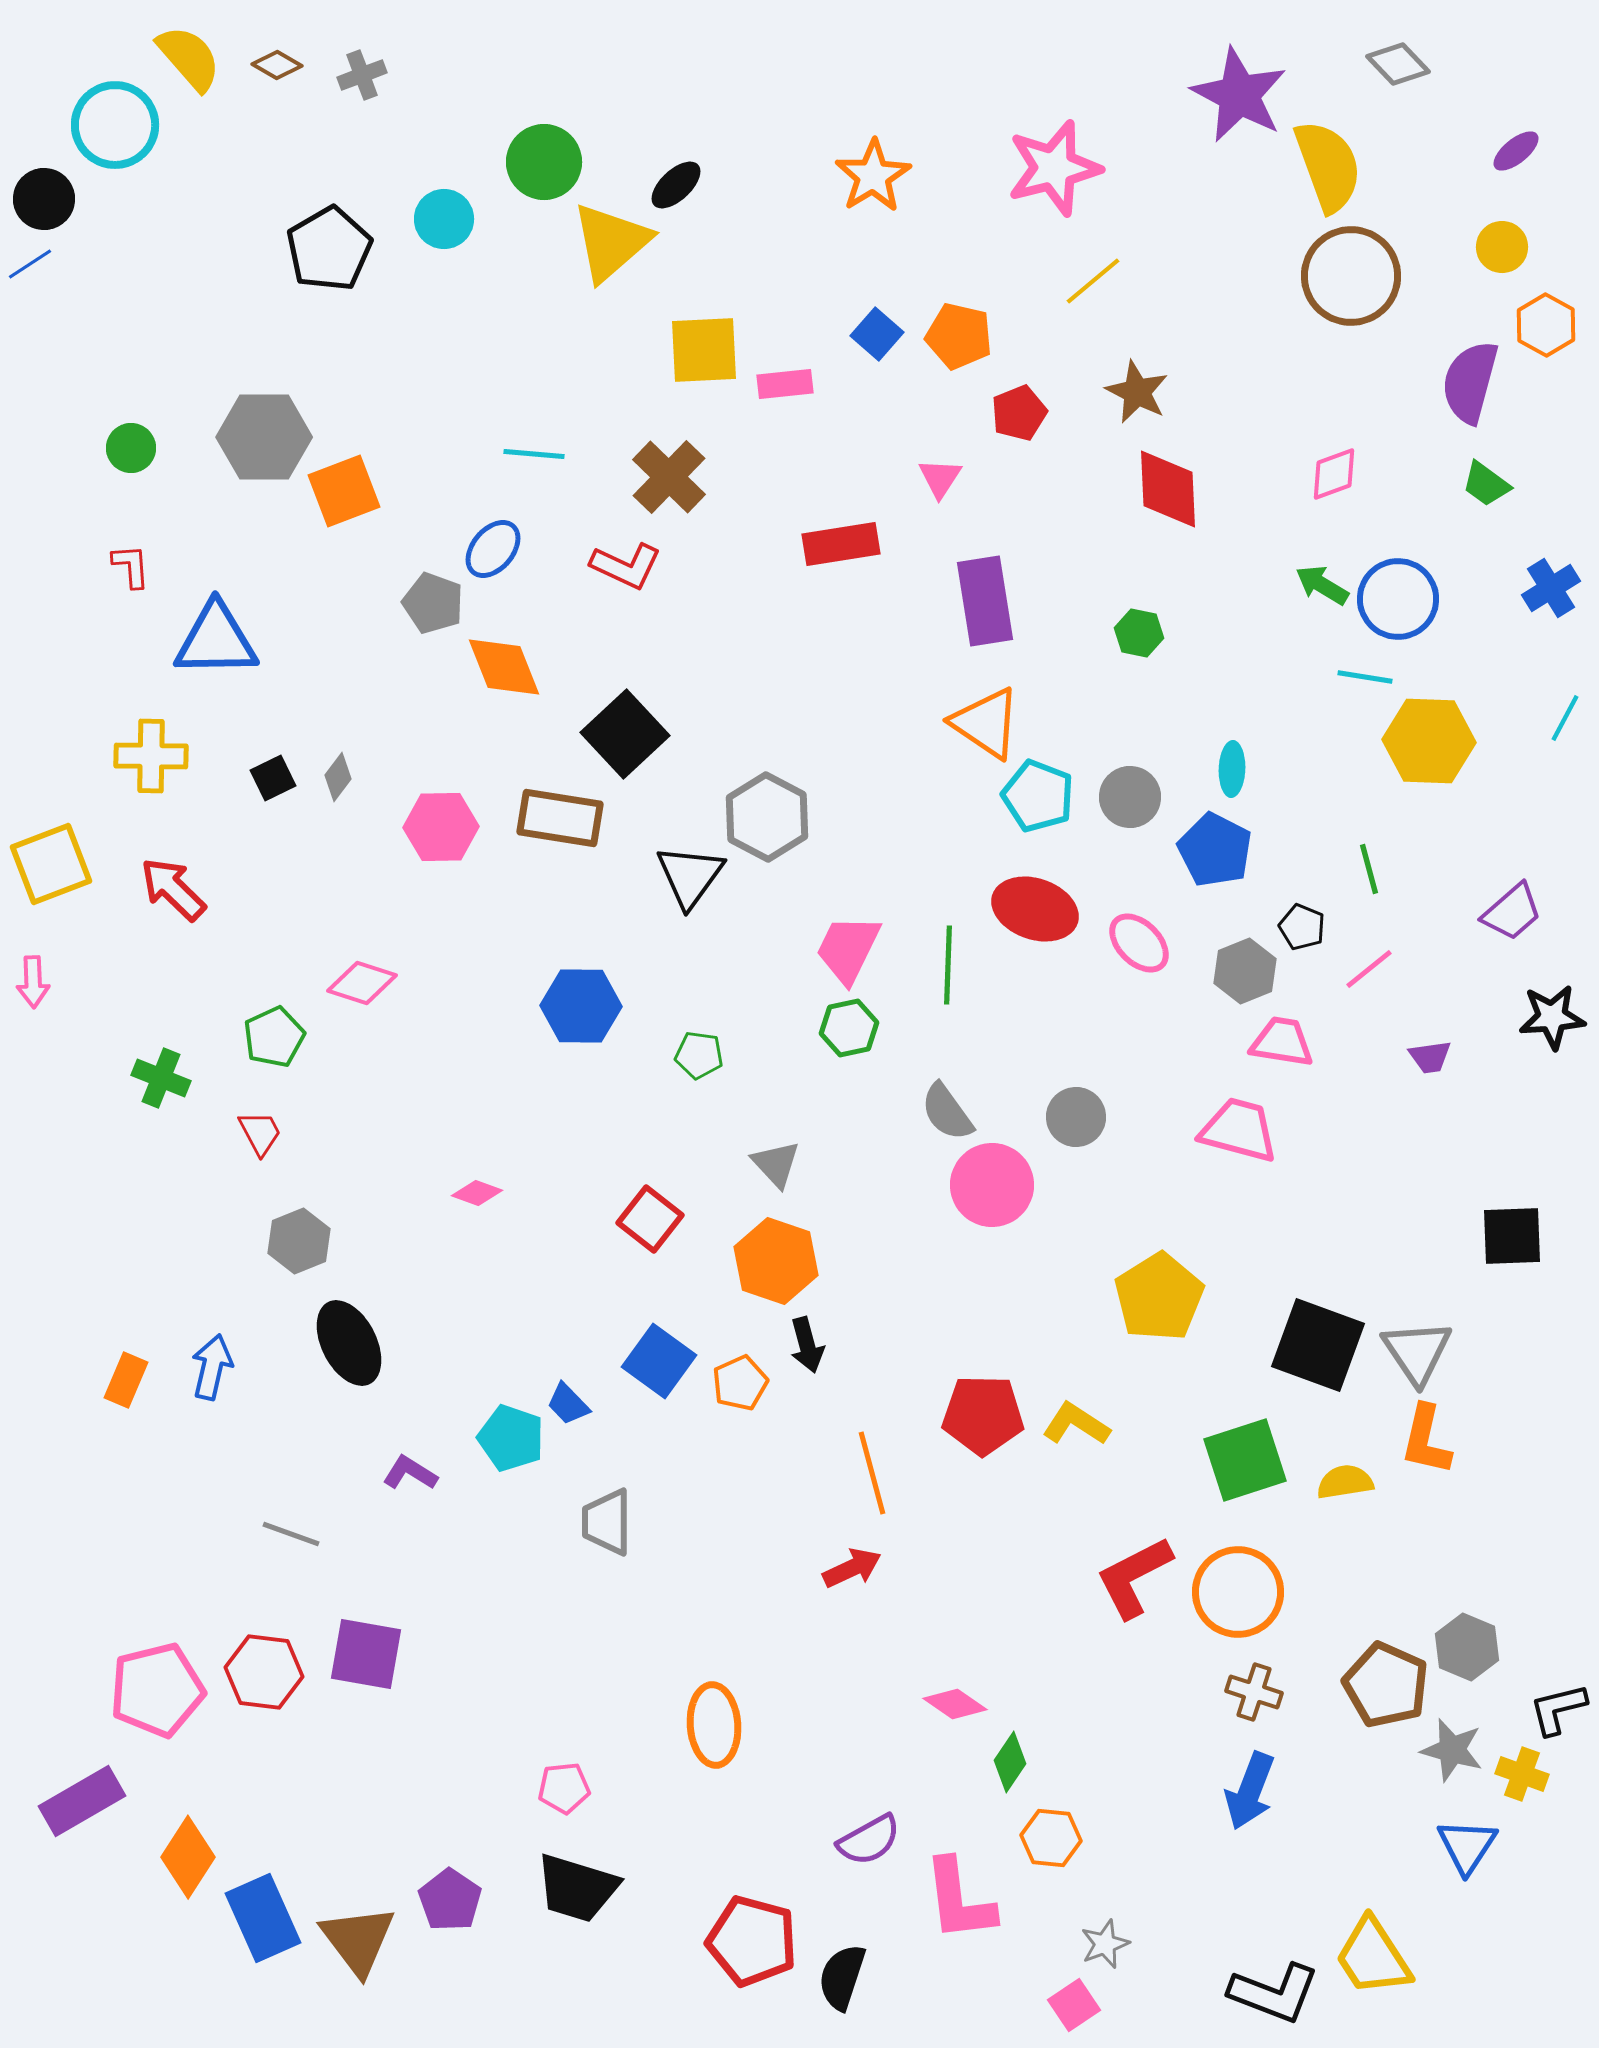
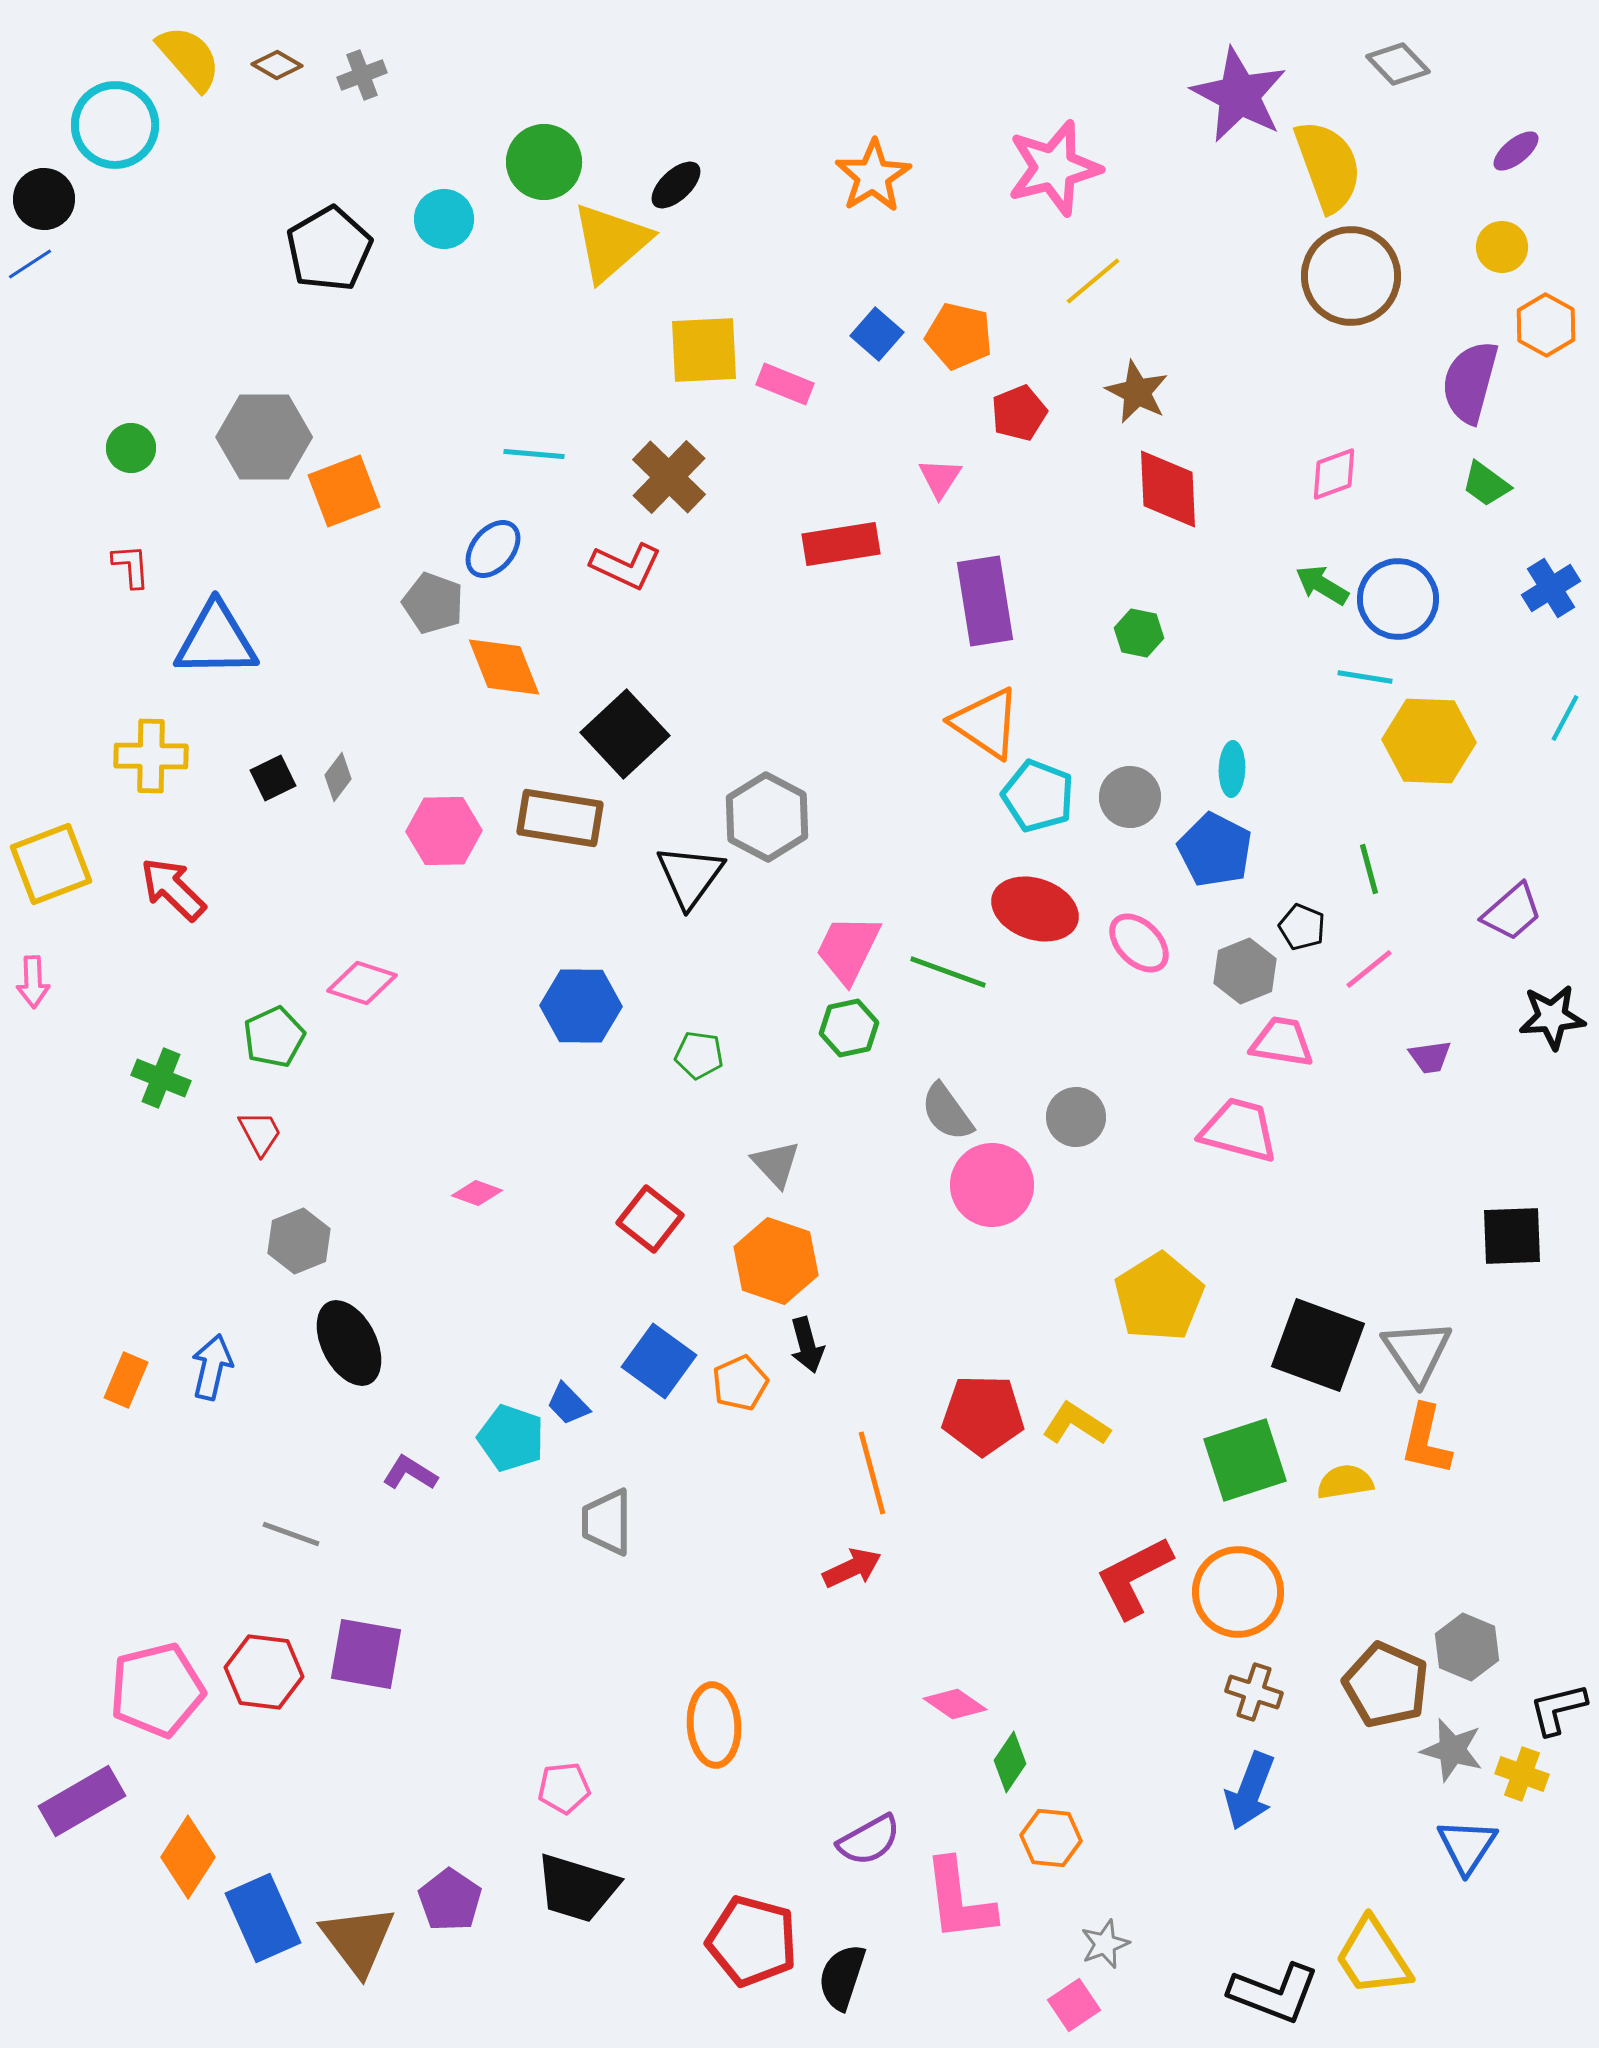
pink rectangle at (785, 384): rotated 28 degrees clockwise
pink hexagon at (441, 827): moved 3 px right, 4 px down
green line at (948, 965): moved 7 px down; rotated 72 degrees counterclockwise
